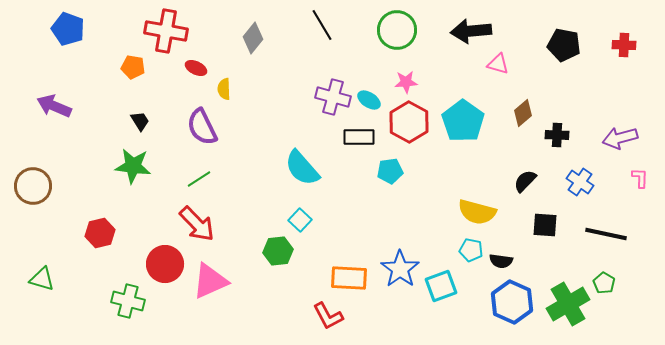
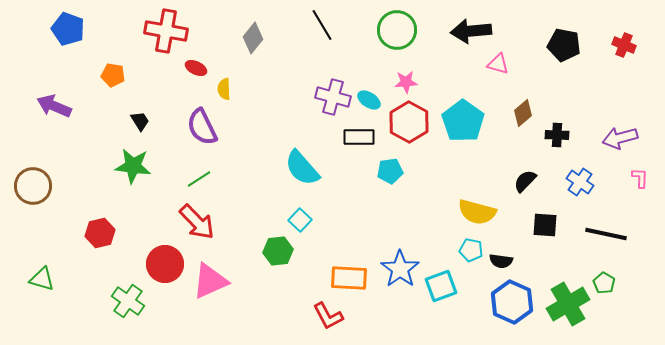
red cross at (624, 45): rotated 20 degrees clockwise
orange pentagon at (133, 67): moved 20 px left, 8 px down
red arrow at (197, 224): moved 2 px up
green cross at (128, 301): rotated 20 degrees clockwise
